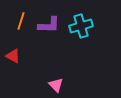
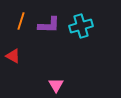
pink triangle: rotated 14 degrees clockwise
